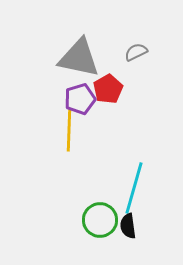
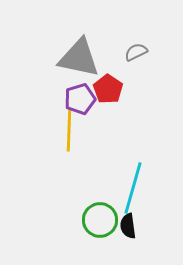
red pentagon: rotated 8 degrees counterclockwise
cyan line: moved 1 px left
